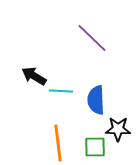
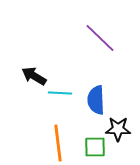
purple line: moved 8 px right
cyan line: moved 1 px left, 2 px down
